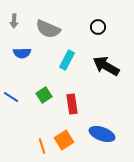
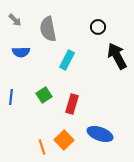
gray arrow: moved 1 px right, 1 px up; rotated 48 degrees counterclockwise
gray semicircle: rotated 55 degrees clockwise
blue semicircle: moved 1 px left, 1 px up
black arrow: moved 11 px right, 10 px up; rotated 32 degrees clockwise
blue line: rotated 63 degrees clockwise
red rectangle: rotated 24 degrees clockwise
blue ellipse: moved 2 px left
orange square: rotated 12 degrees counterclockwise
orange line: moved 1 px down
